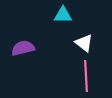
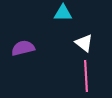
cyan triangle: moved 2 px up
